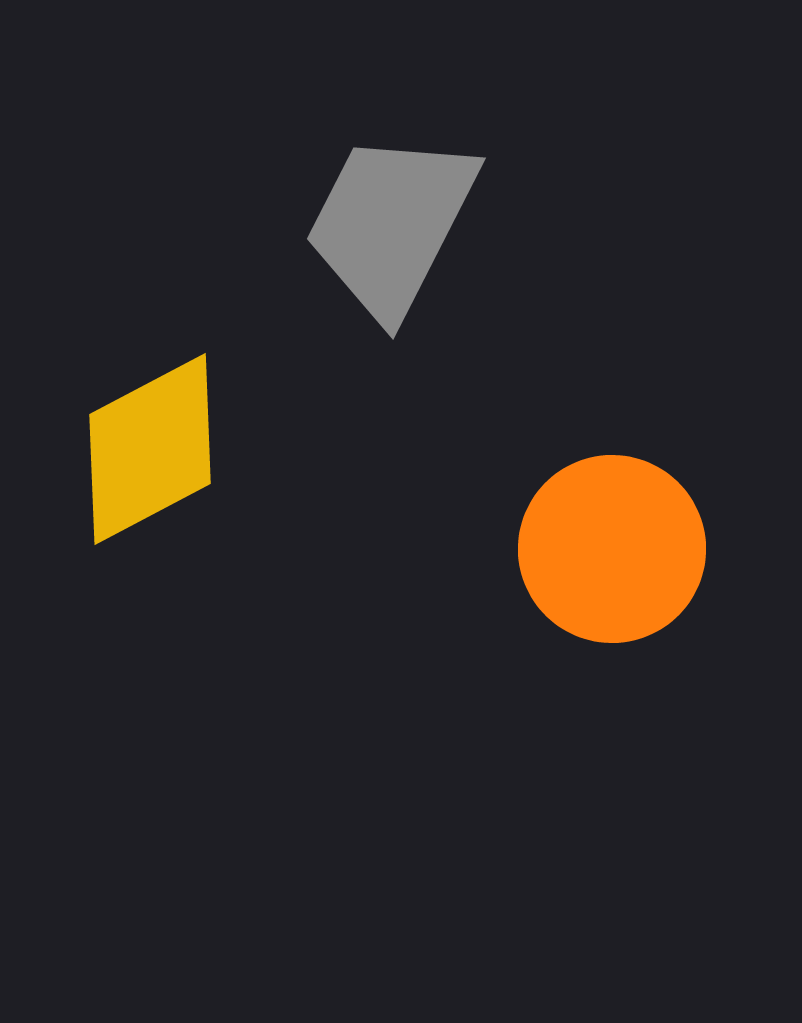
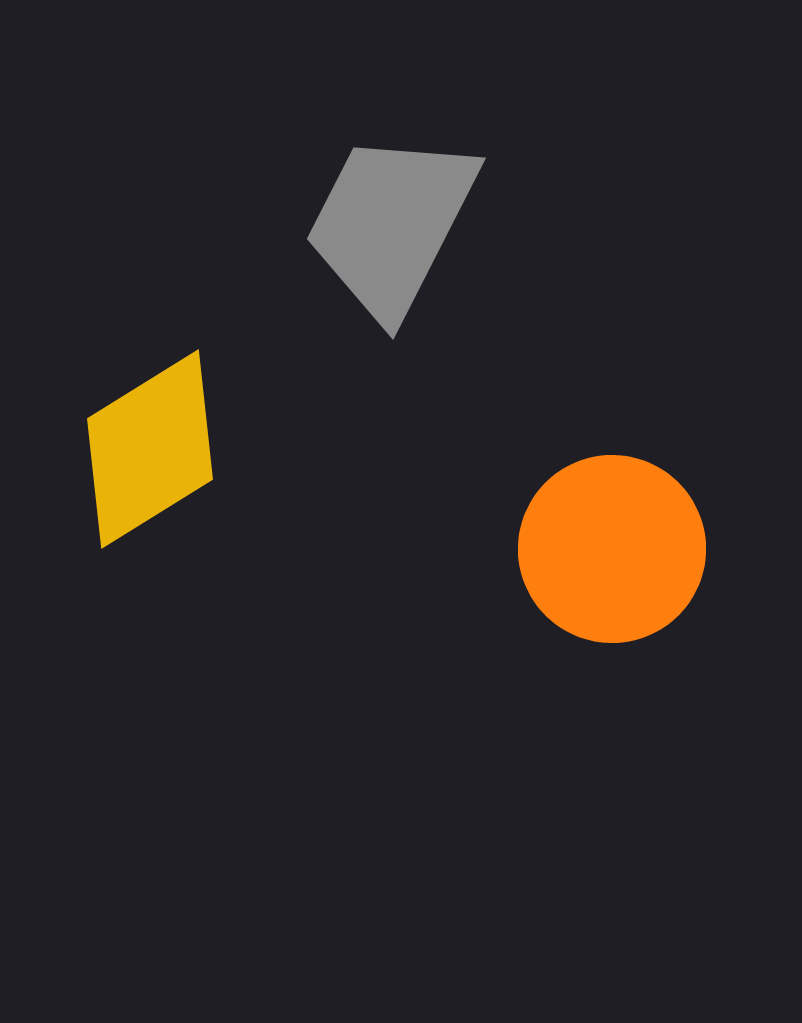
yellow diamond: rotated 4 degrees counterclockwise
